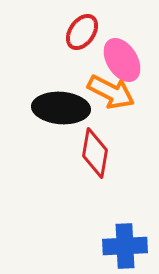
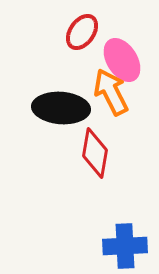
orange arrow: rotated 144 degrees counterclockwise
